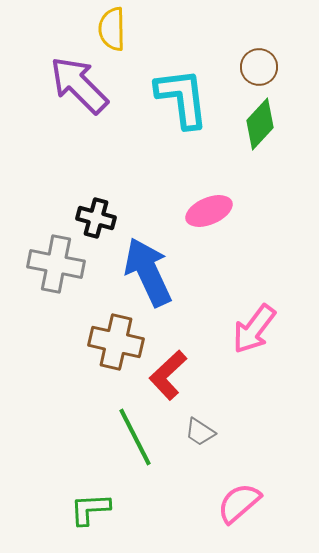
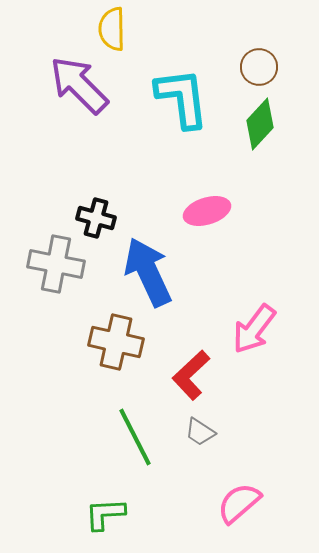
pink ellipse: moved 2 px left; rotated 6 degrees clockwise
red L-shape: moved 23 px right
green L-shape: moved 15 px right, 5 px down
